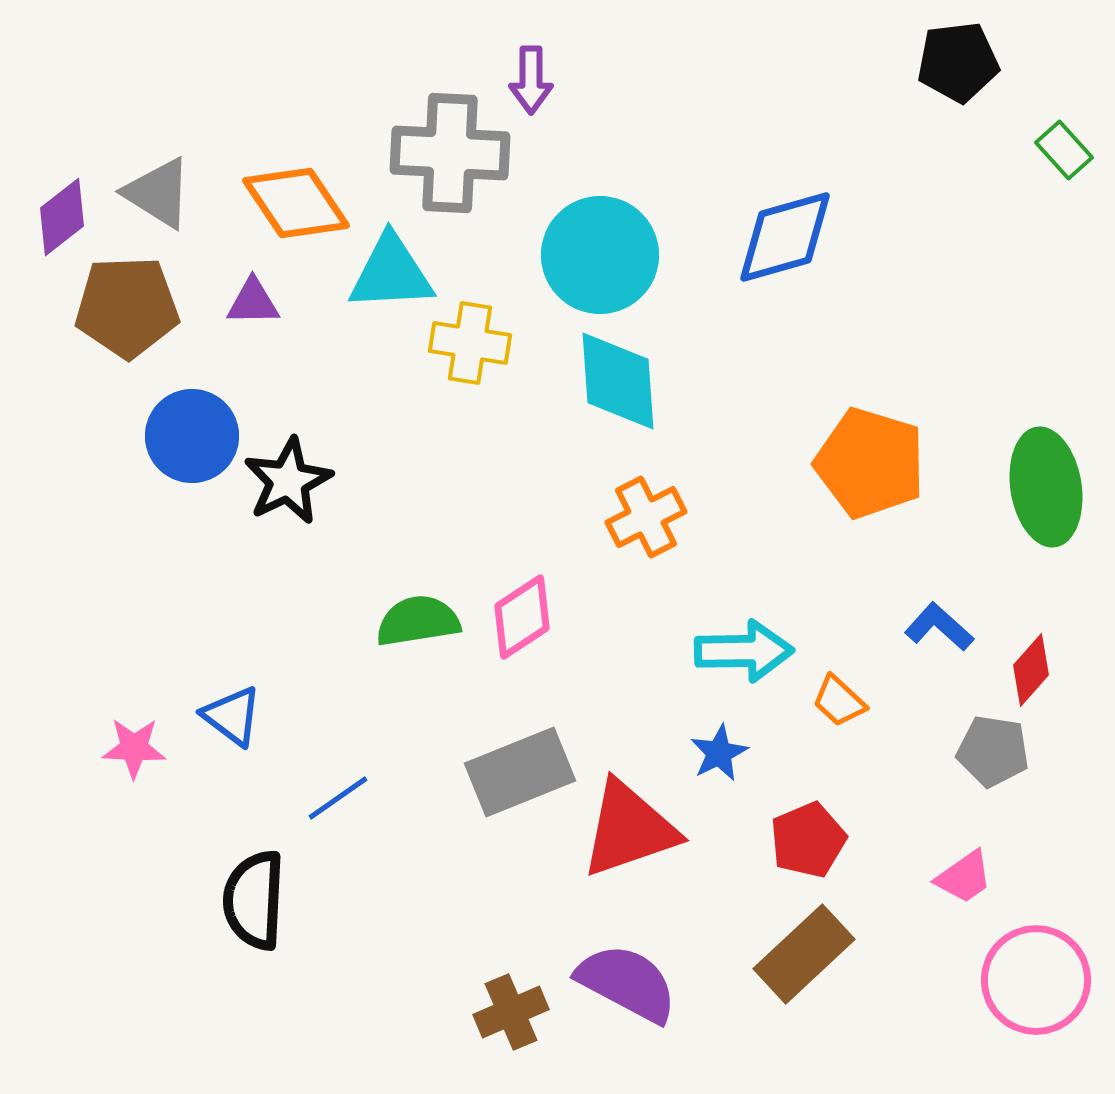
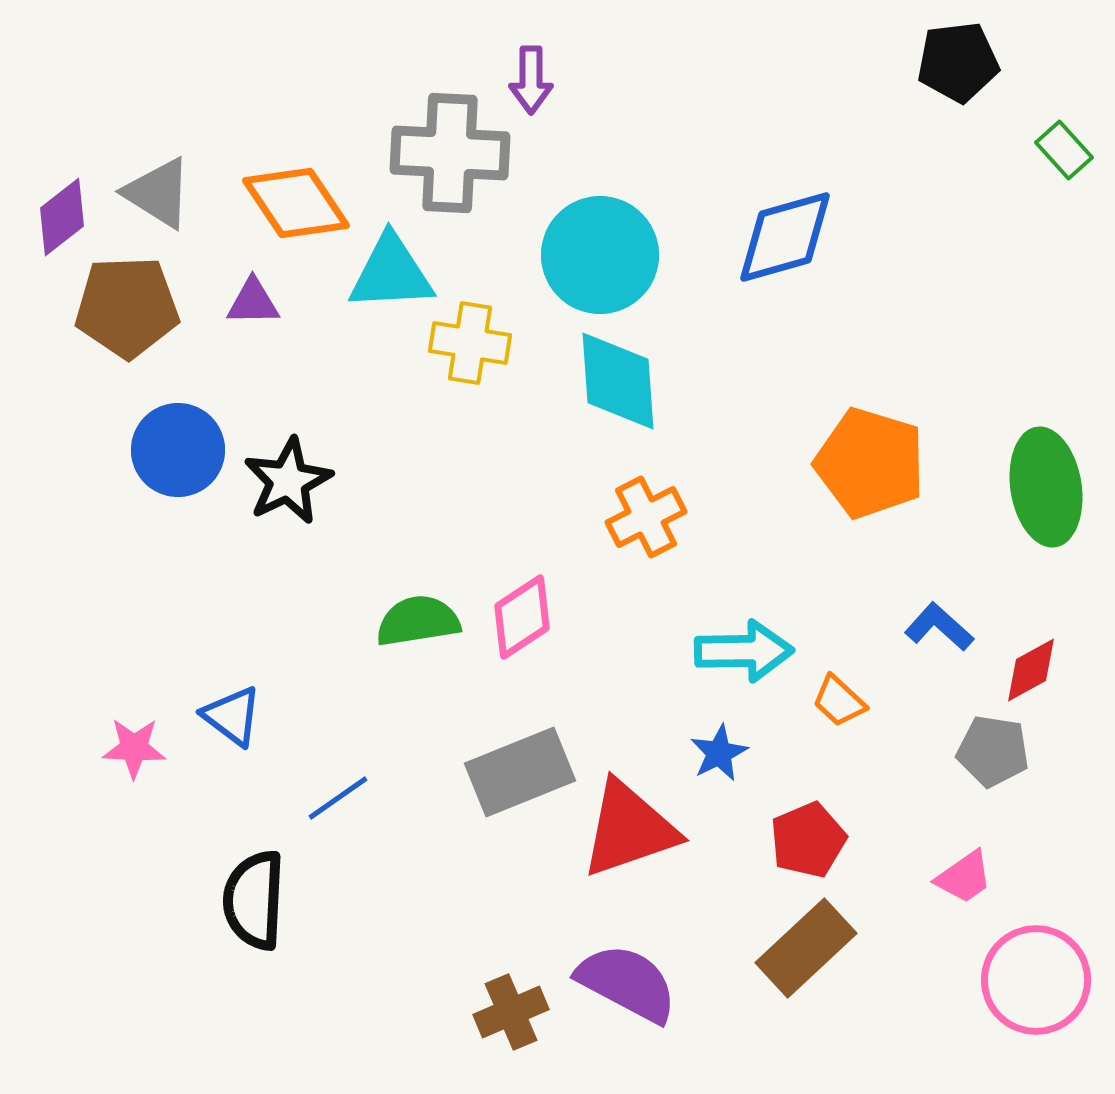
blue circle: moved 14 px left, 14 px down
red diamond: rotated 20 degrees clockwise
brown rectangle: moved 2 px right, 6 px up
